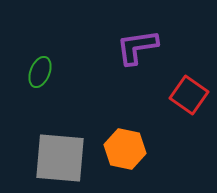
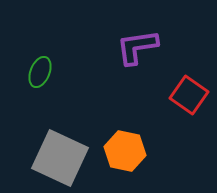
orange hexagon: moved 2 px down
gray square: rotated 20 degrees clockwise
